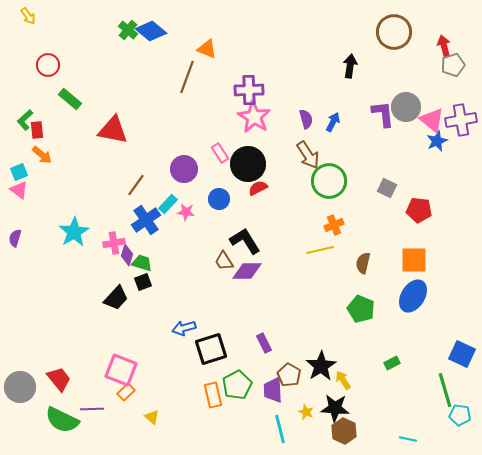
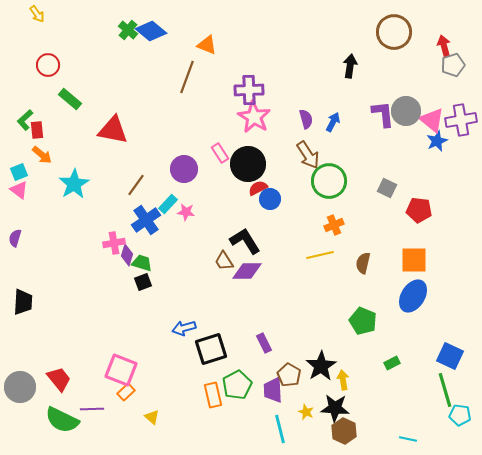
yellow arrow at (28, 16): moved 9 px right, 2 px up
orange triangle at (207, 49): moved 4 px up
gray circle at (406, 107): moved 4 px down
blue circle at (219, 199): moved 51 px right
cyan star at (74, 232): moved 48 px up
yellow line at (320, 250): moved 5 px down
black trapezoid at (116, 298): moved 93 px left, 4 px down; rotated 40 degrees counterclockwise
green pentagon at (361, 309): moved 2 px right, 12 px down
blue square at (462, 354): moved 12 px left, 2 px down
yellow arrow at (343, 380): rotated 24 degrees clockwise
